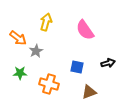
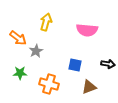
pink semicircle: moved 2 px right; rotated 50 degrees counterclockwise
black arrow: moved 1 px down; rotated 24 degrees clockwise
blue square: moved 2 px left, 2 px up
brown triangle: moved 5 px up
